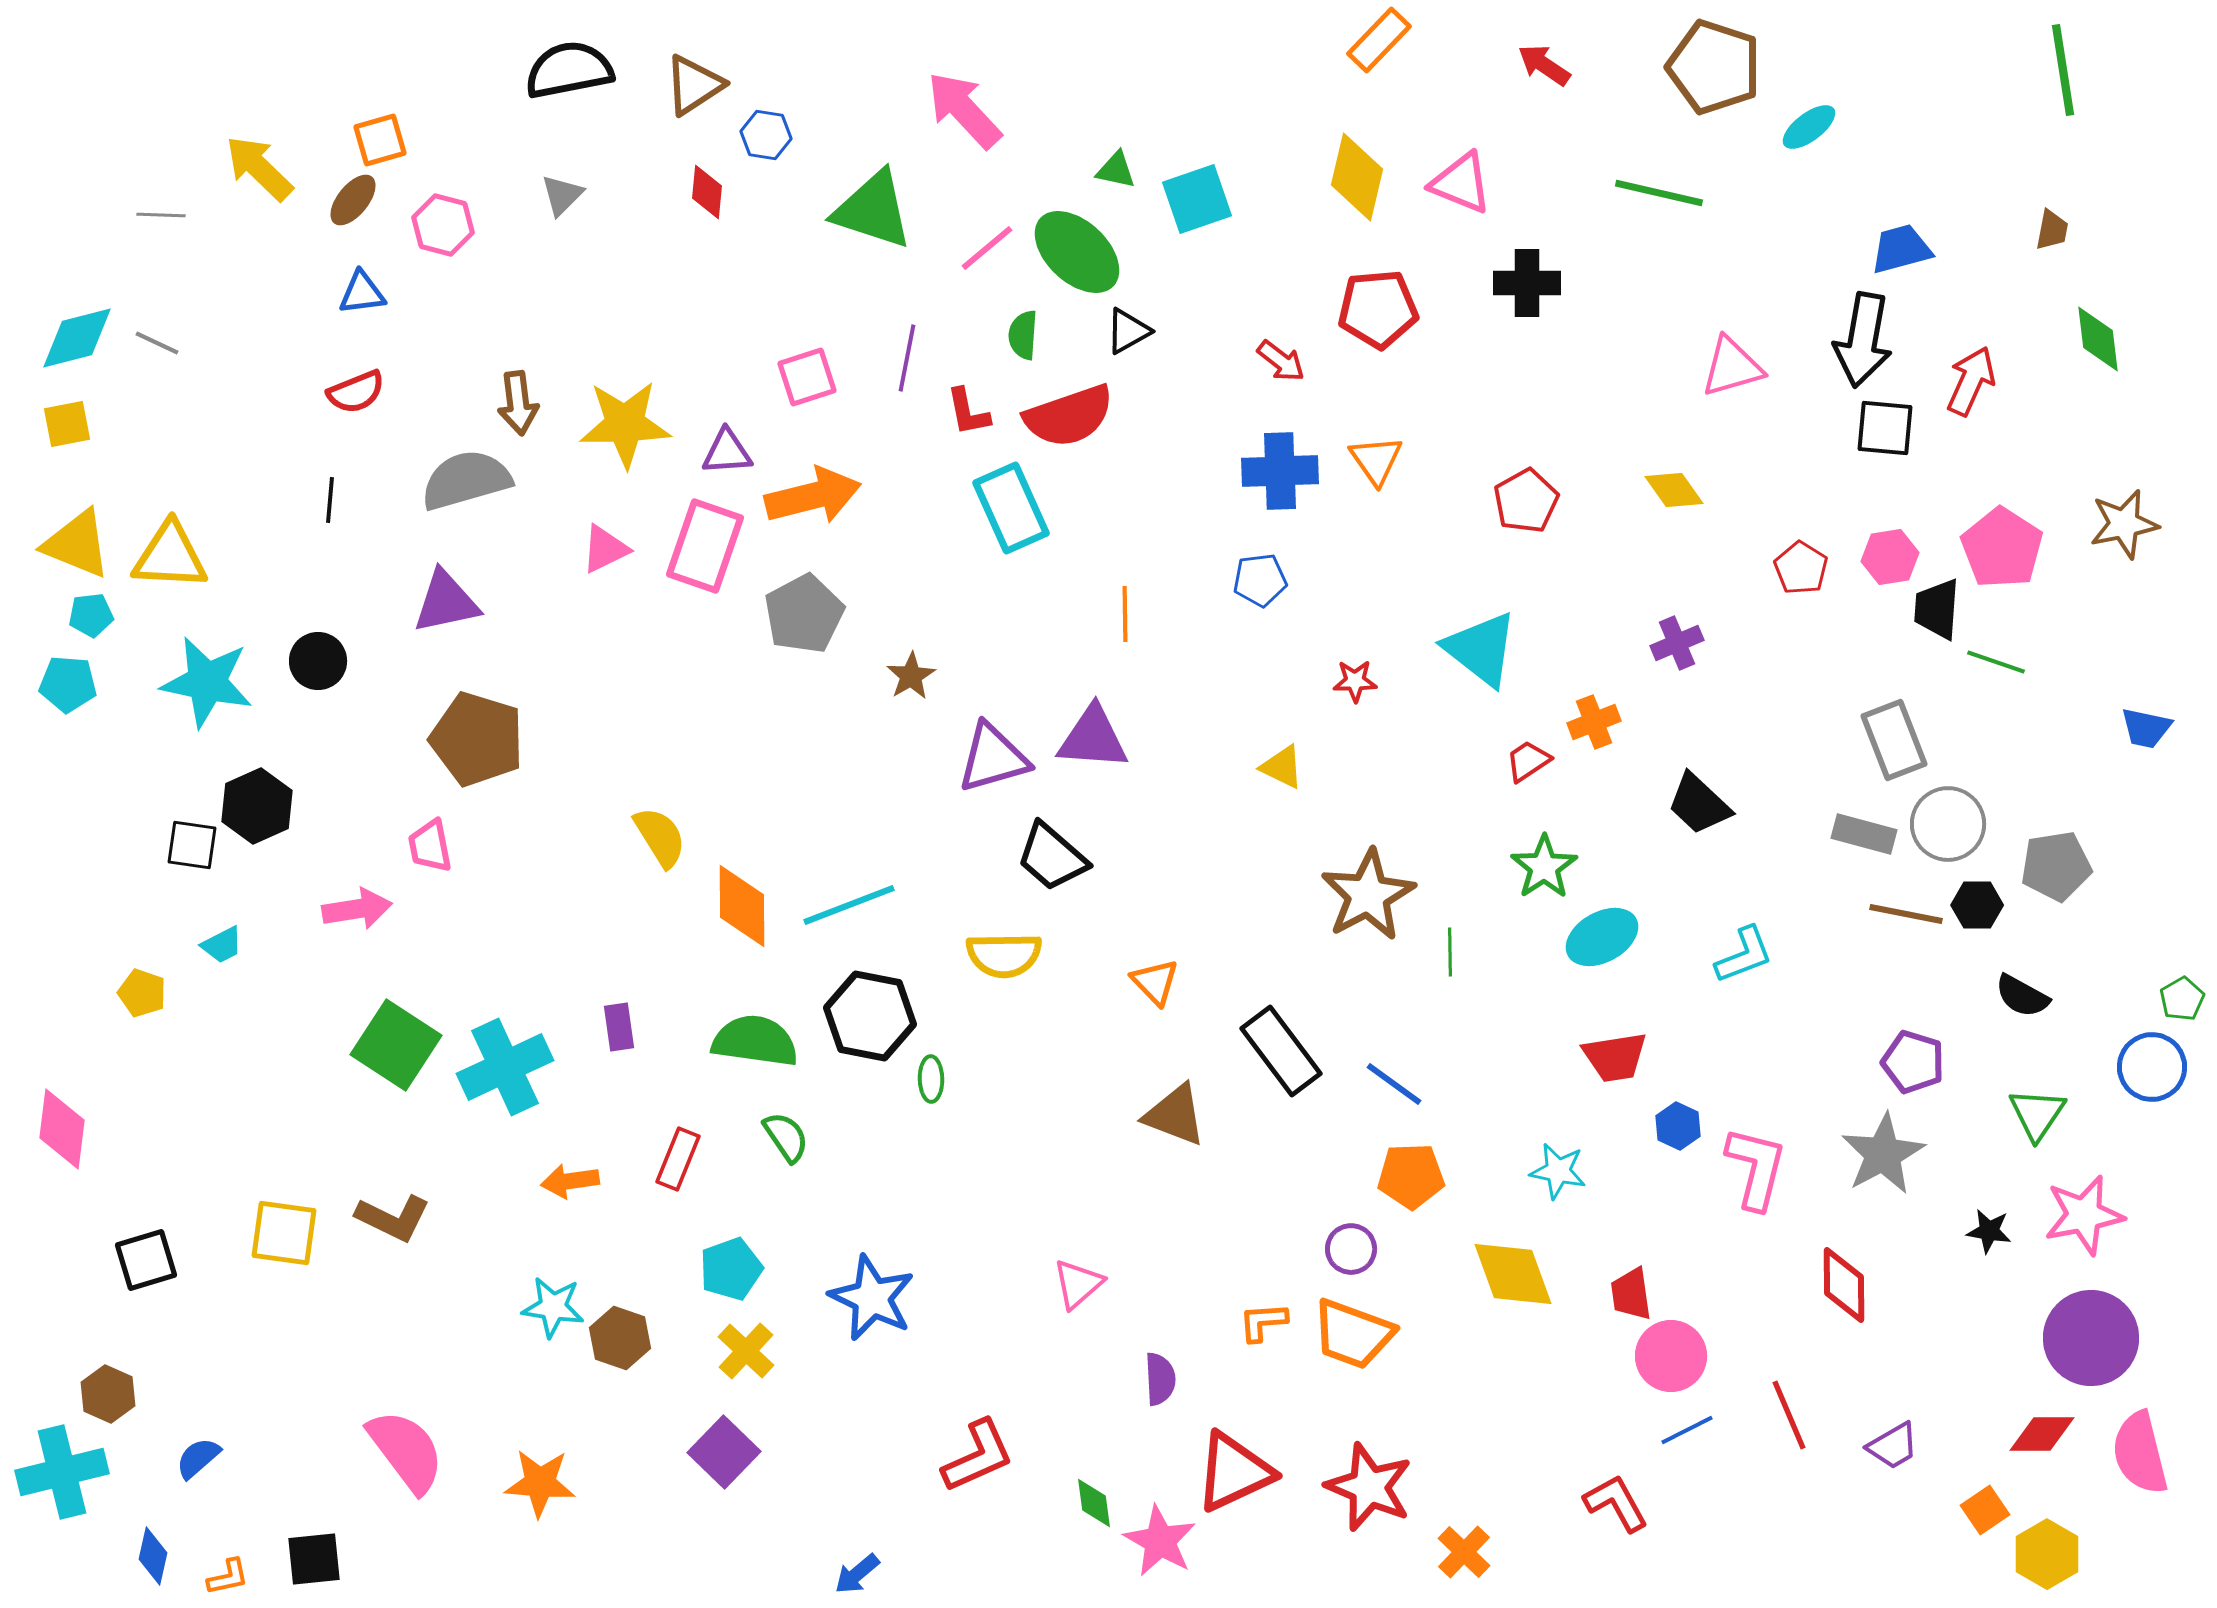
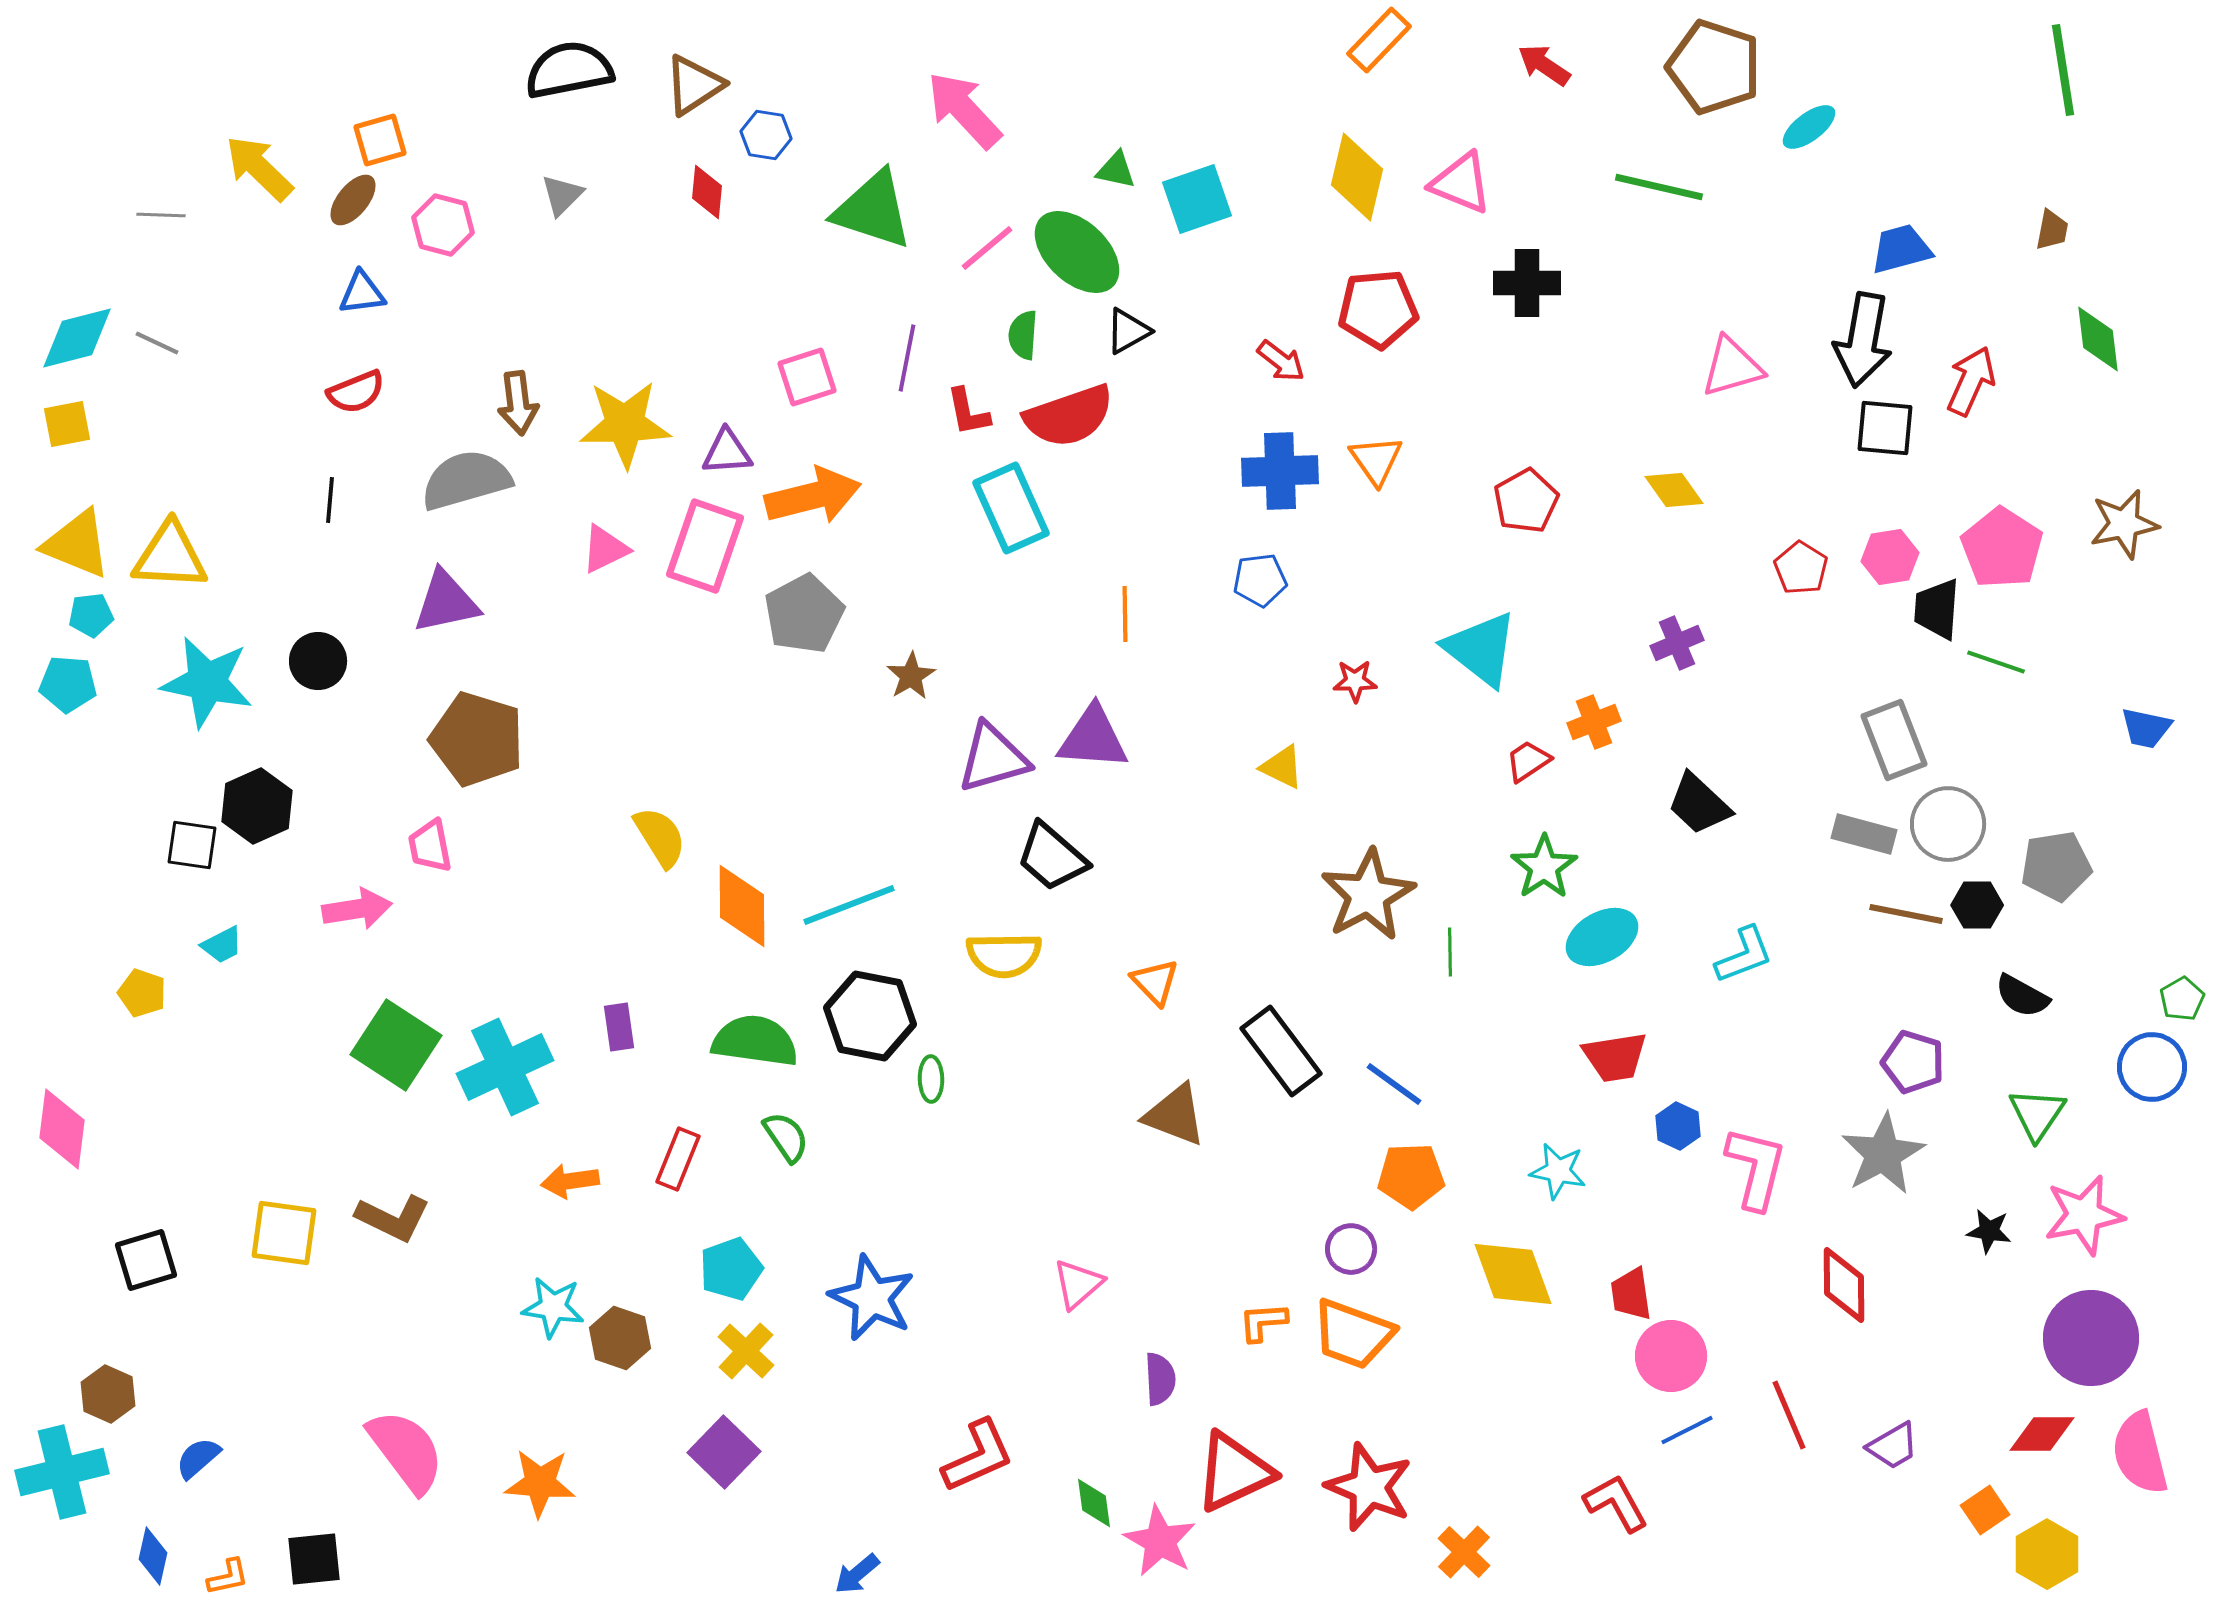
green line at (1659, 193): moved 6 px up
